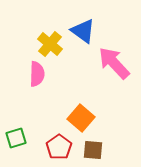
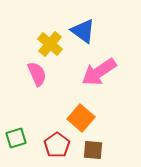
pink arrow: moved 15 px left, 9 px down; rotated 81 degrees counterclockwise
pink semicircle: rotated 25 degrees counterclockwise
red pentagon: moved 2 px left, 2 px up
